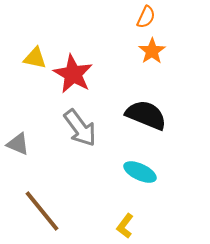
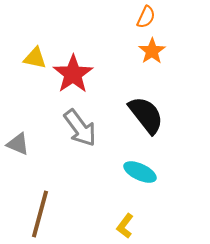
red star: rotated 9 degrees clockwise
black semicircle: rotated 30 degrees clockwise
brown line: moved 2 px left, 3 px down; rotated 54 degrees clockwise
